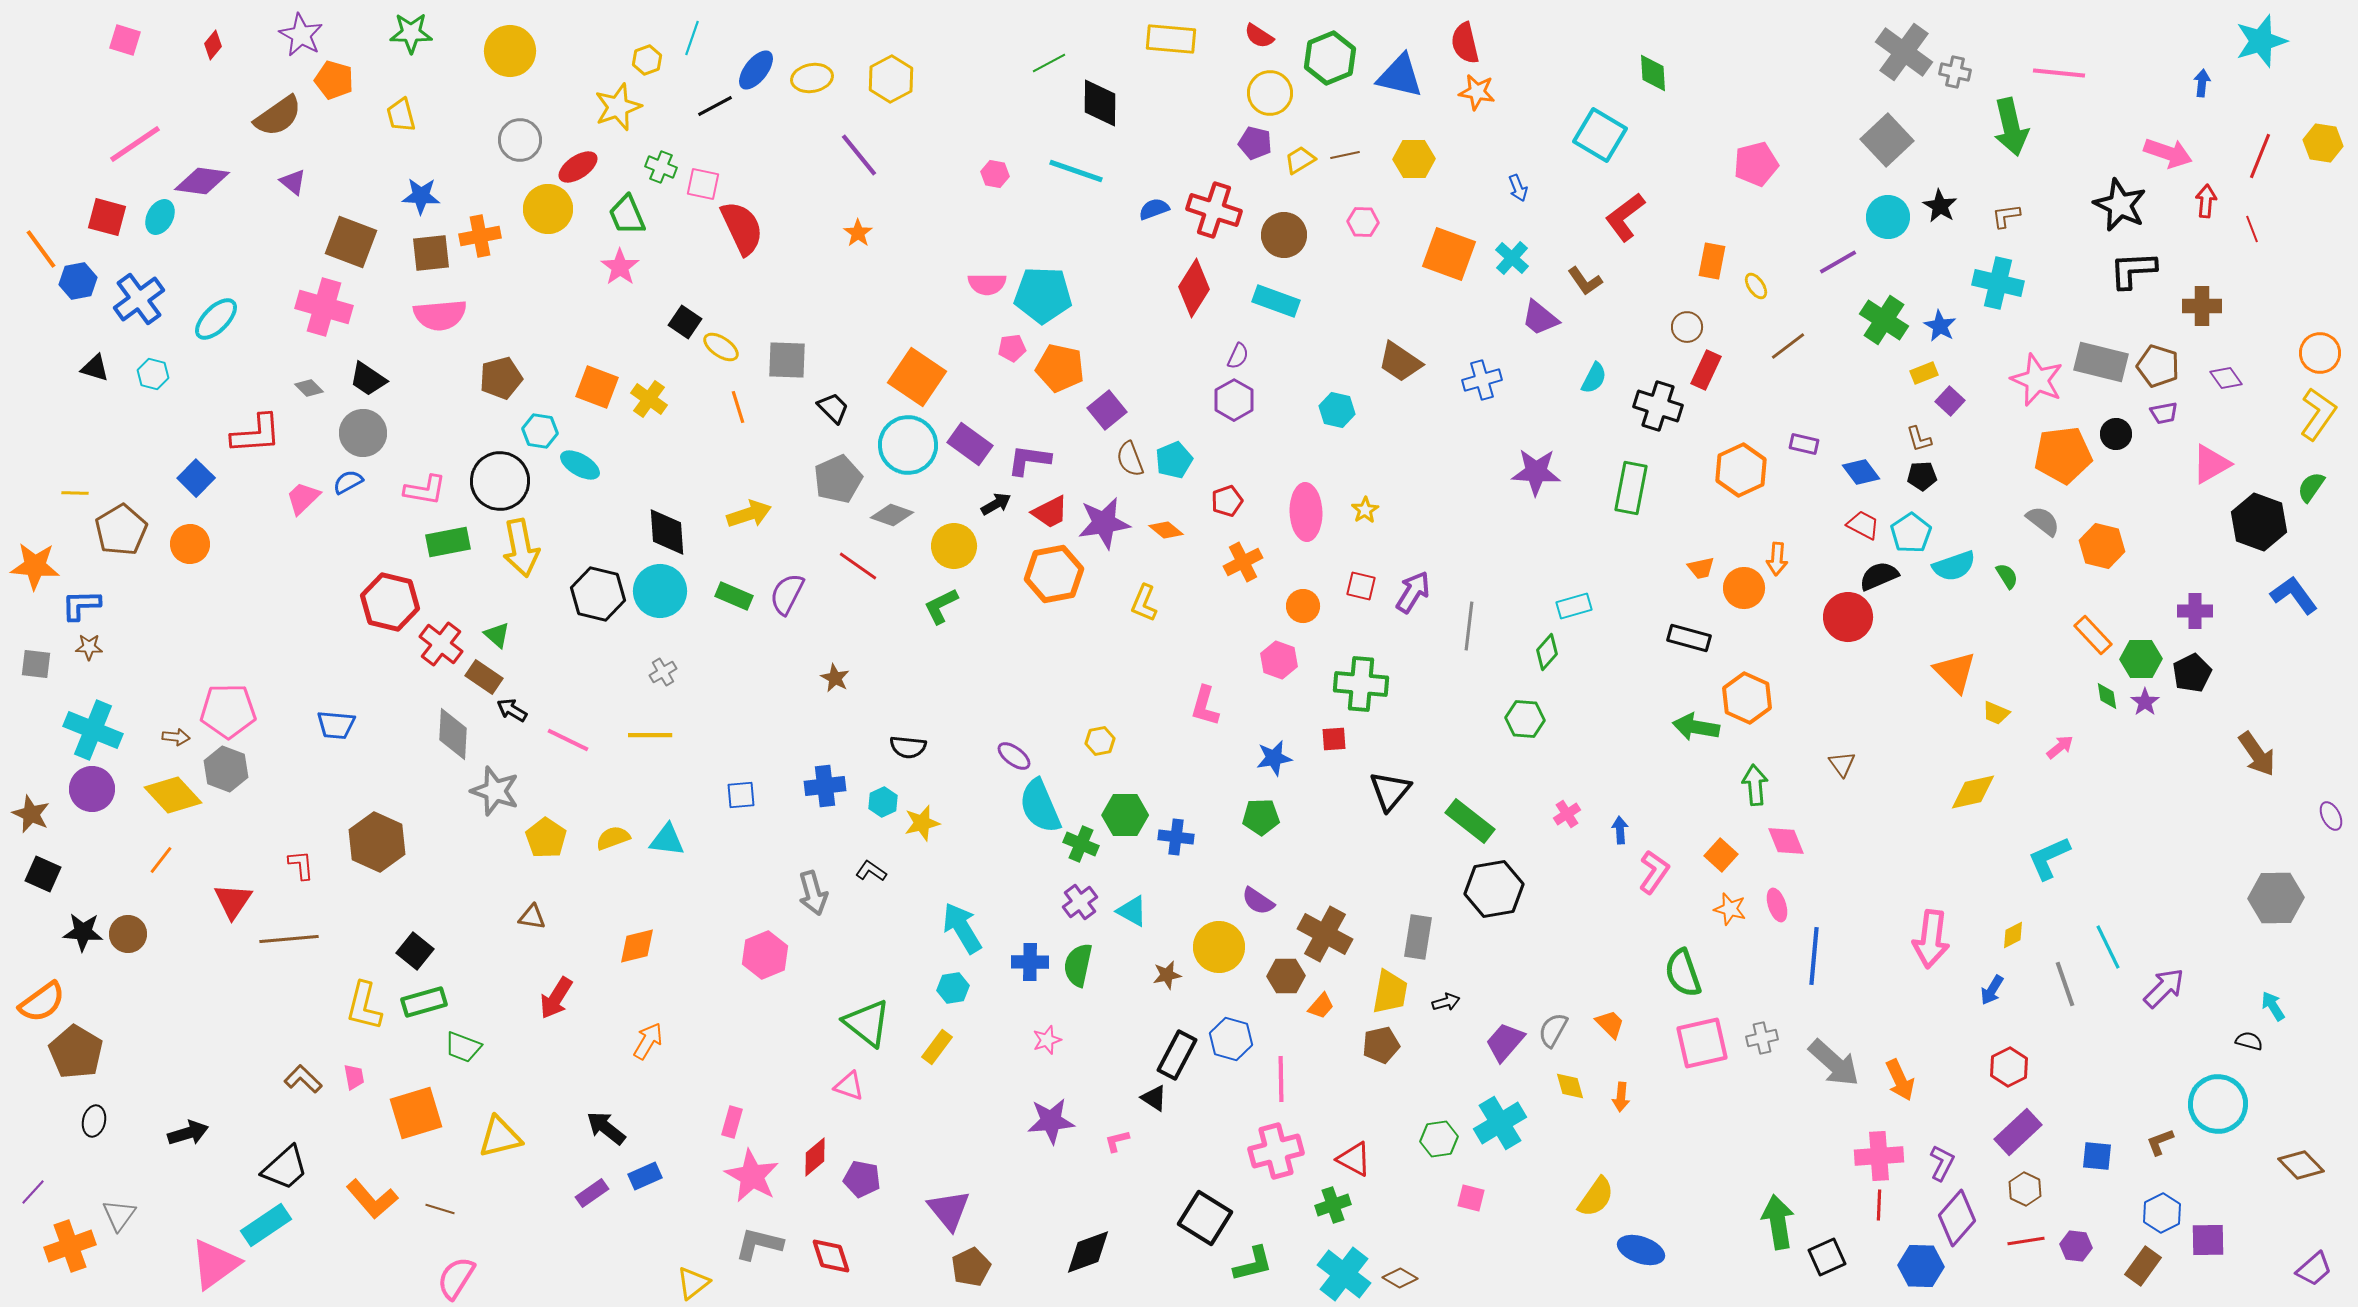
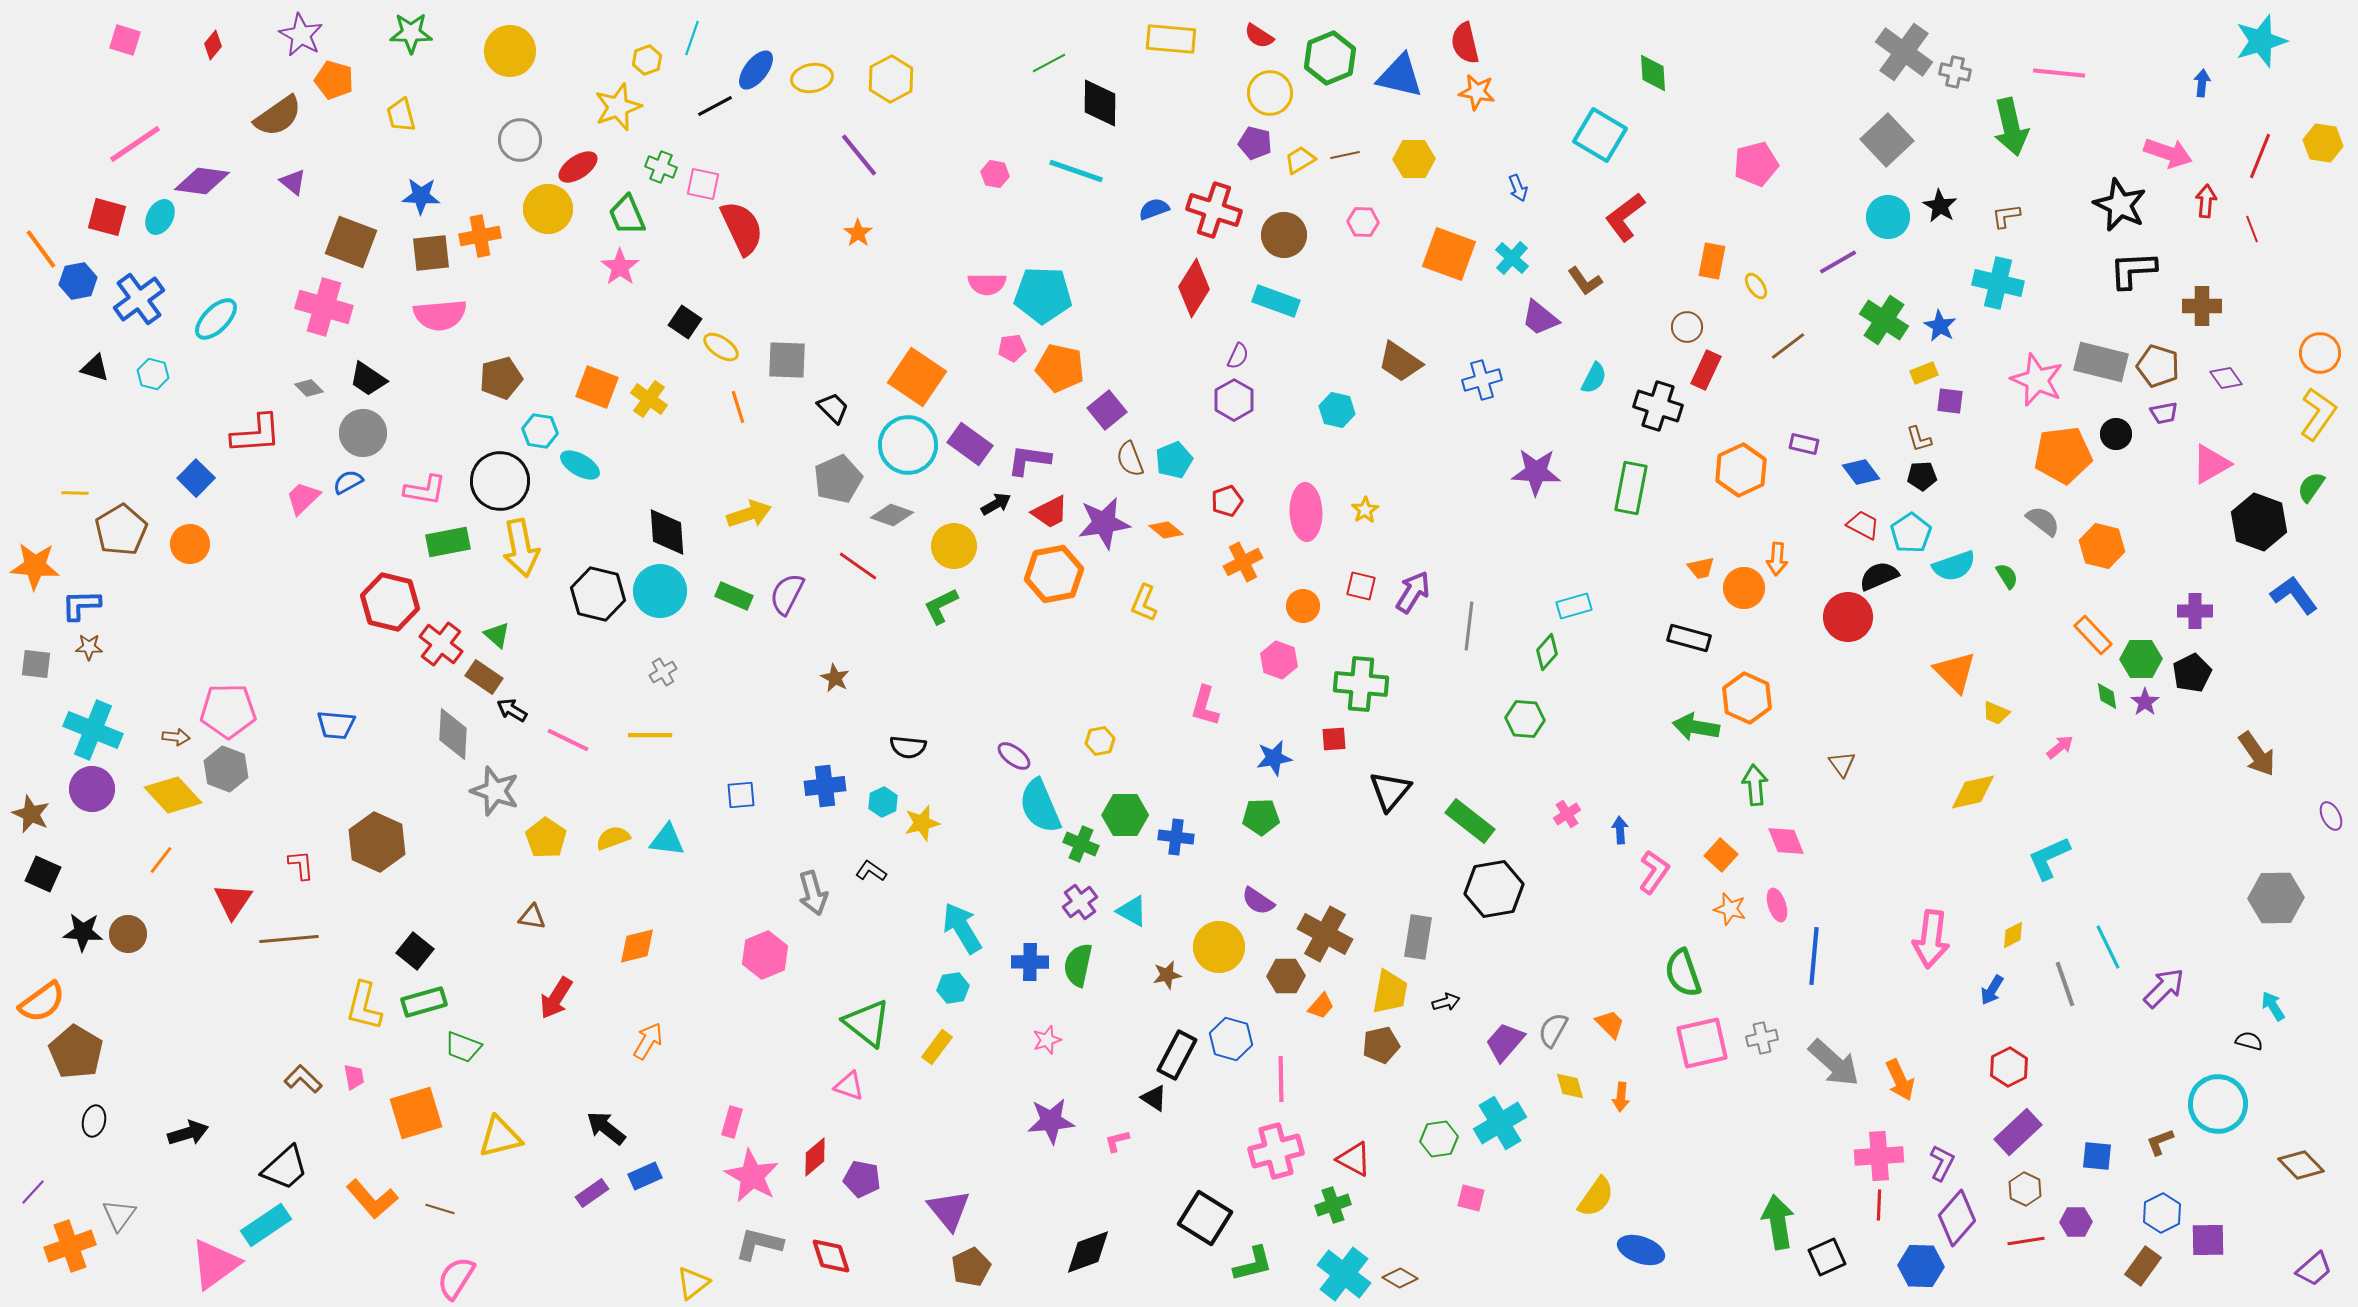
purple square at (1950, 401): rotated 36 degrees counterclockwise
purple hexagon at (2076, 1246): moved 24 px up; rotated 8 degrees counterclockwise
